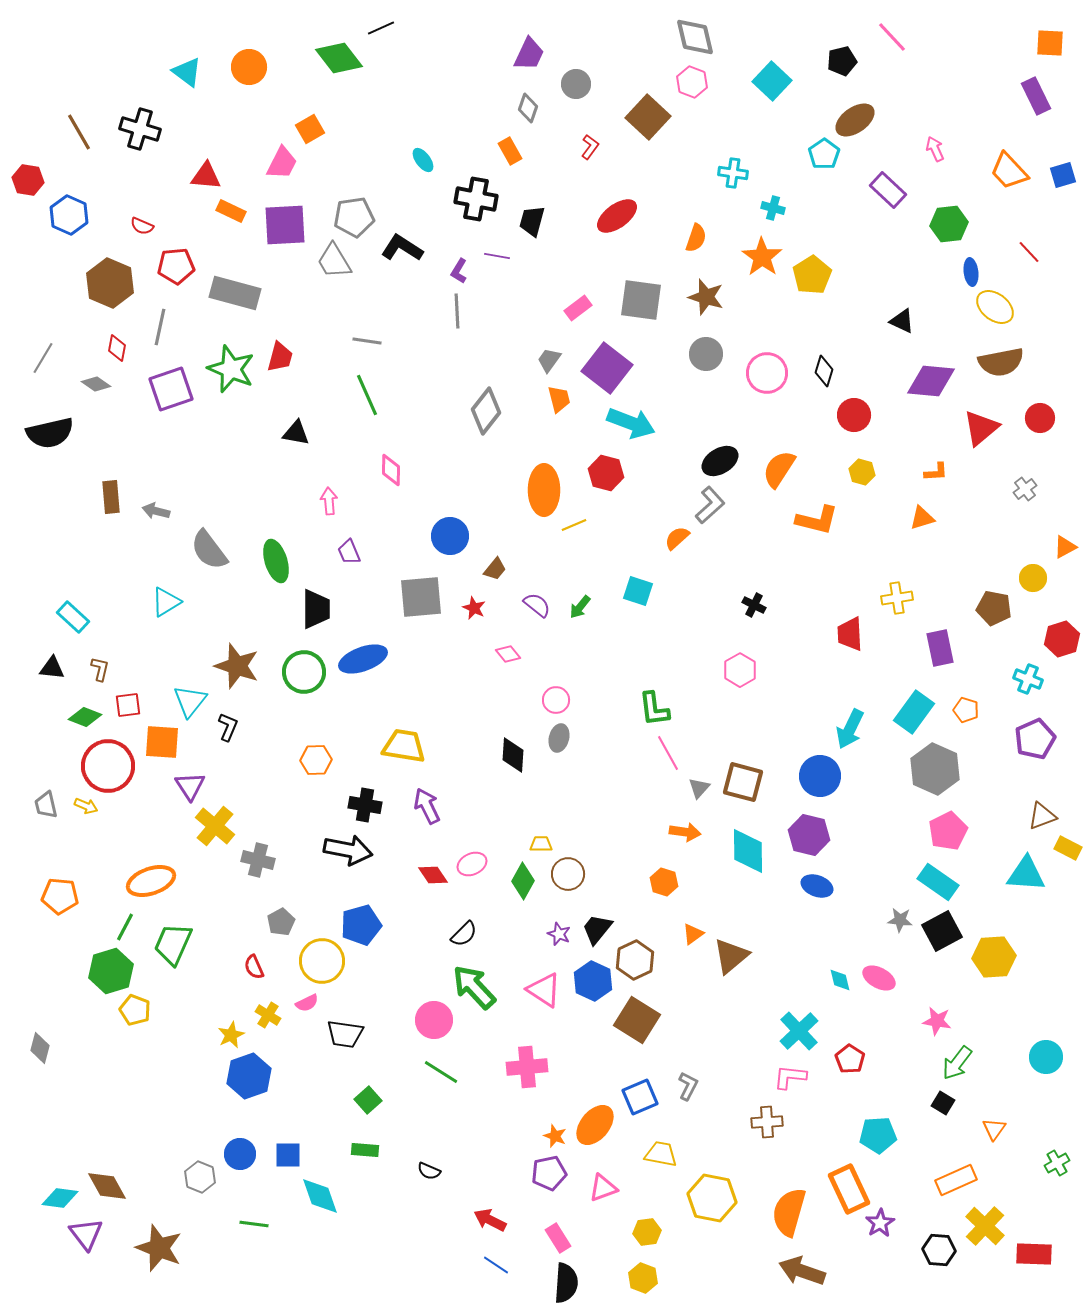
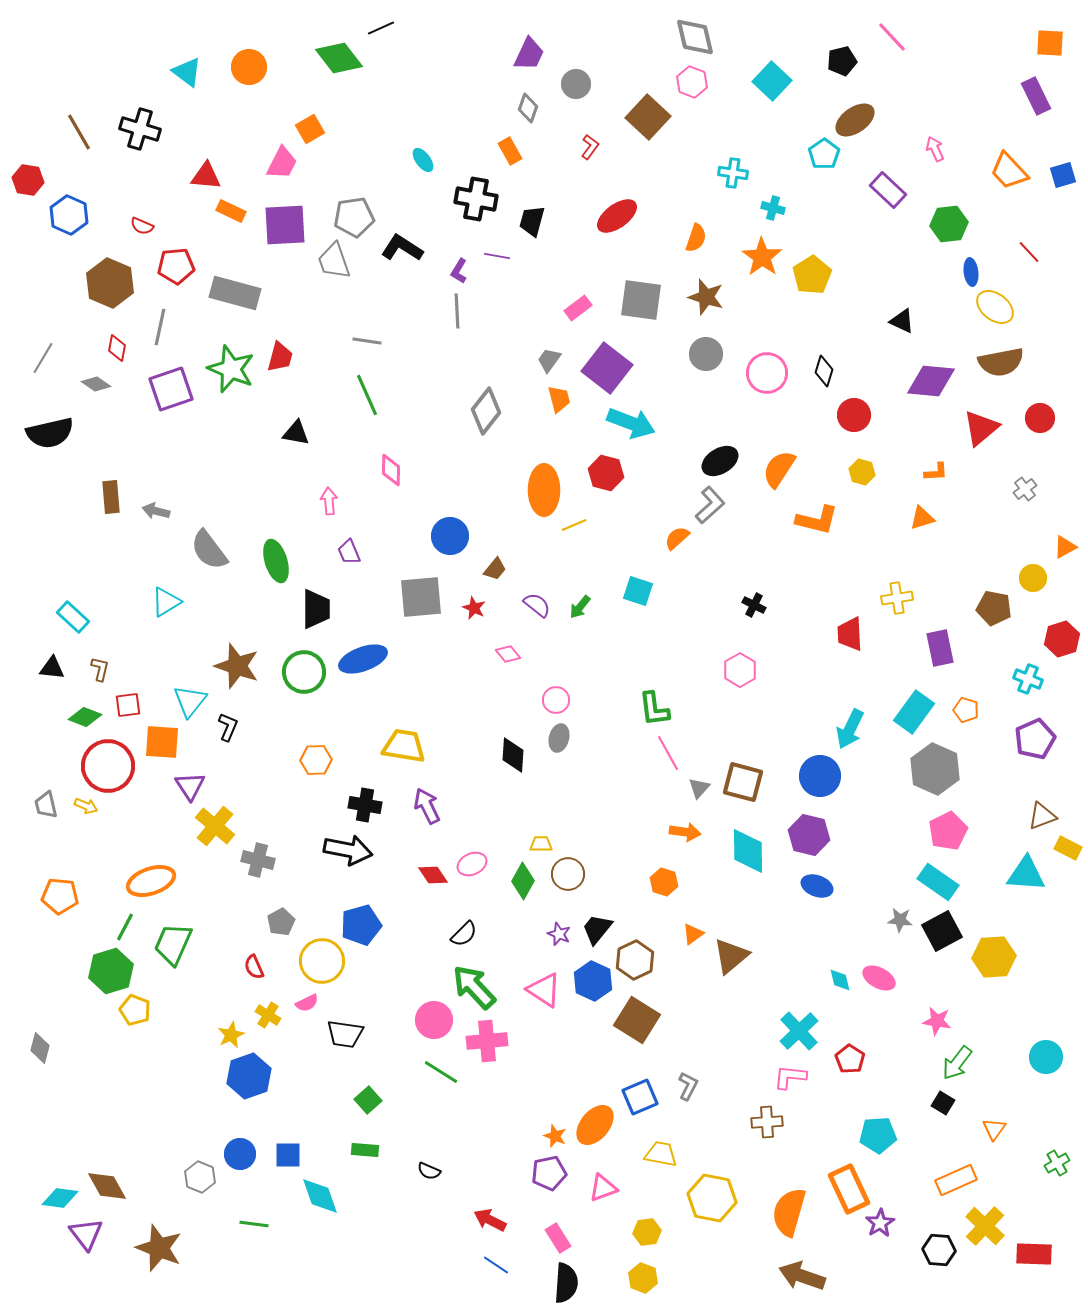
gray trapezoid at (334, 261): rotated 12 degrees clockwise
pink cross at (527, 1067): moved 40 px left, 26 px up
brown arrow at (802, 1271): moved 5 px down
